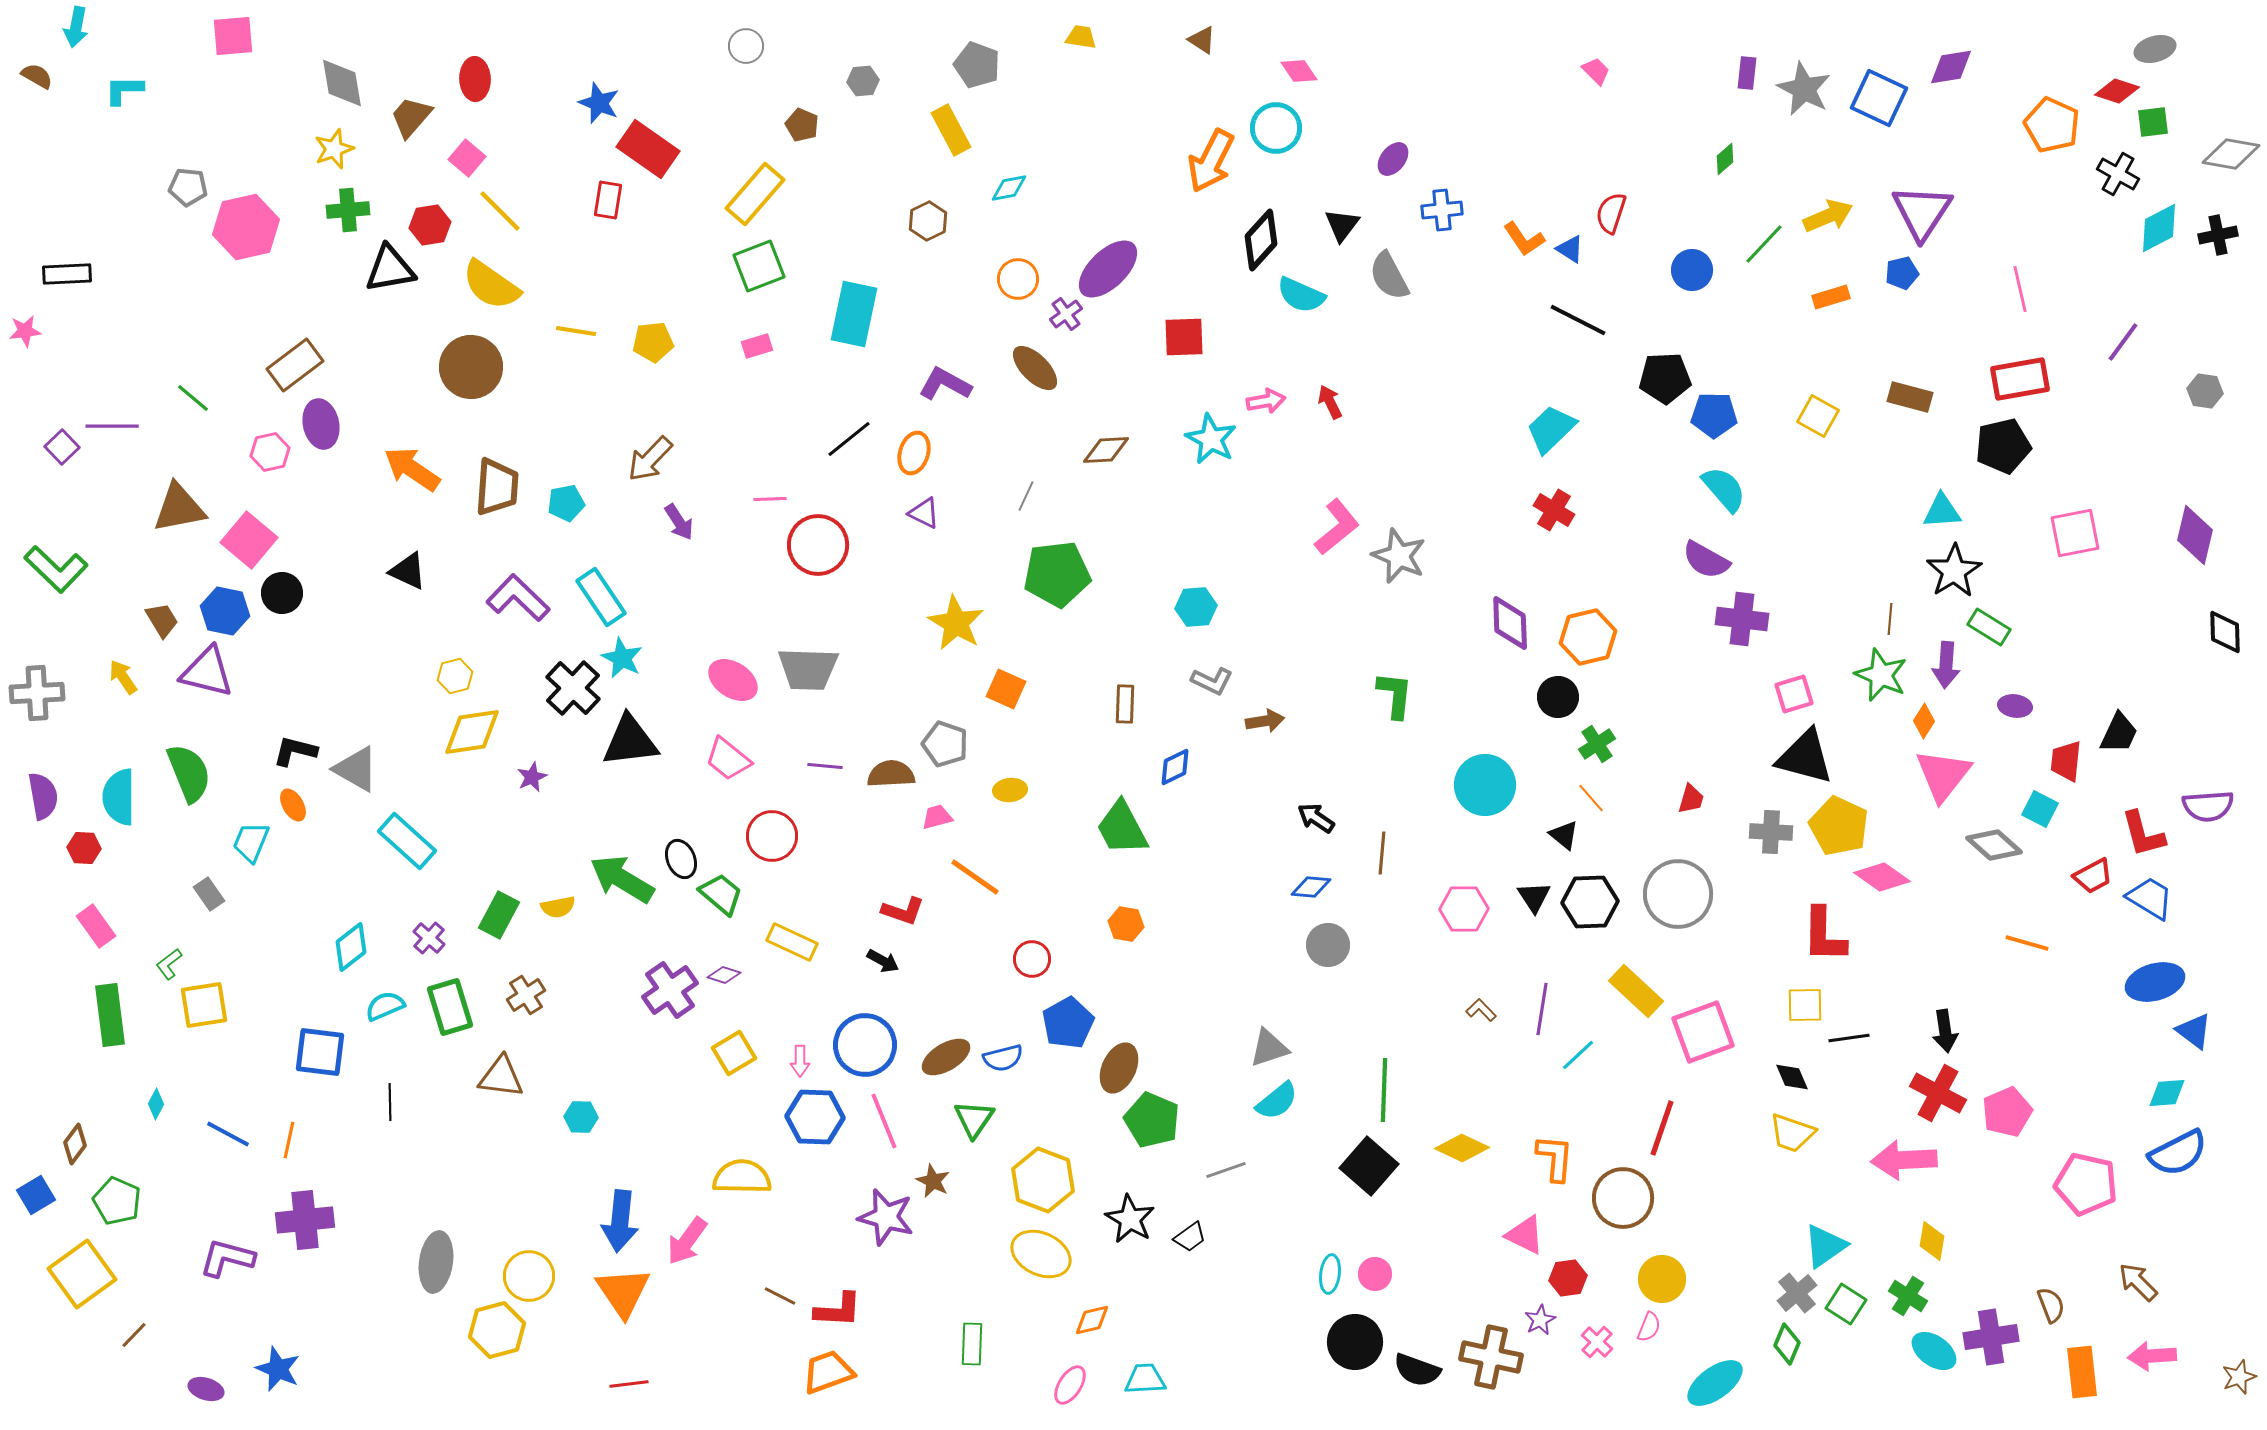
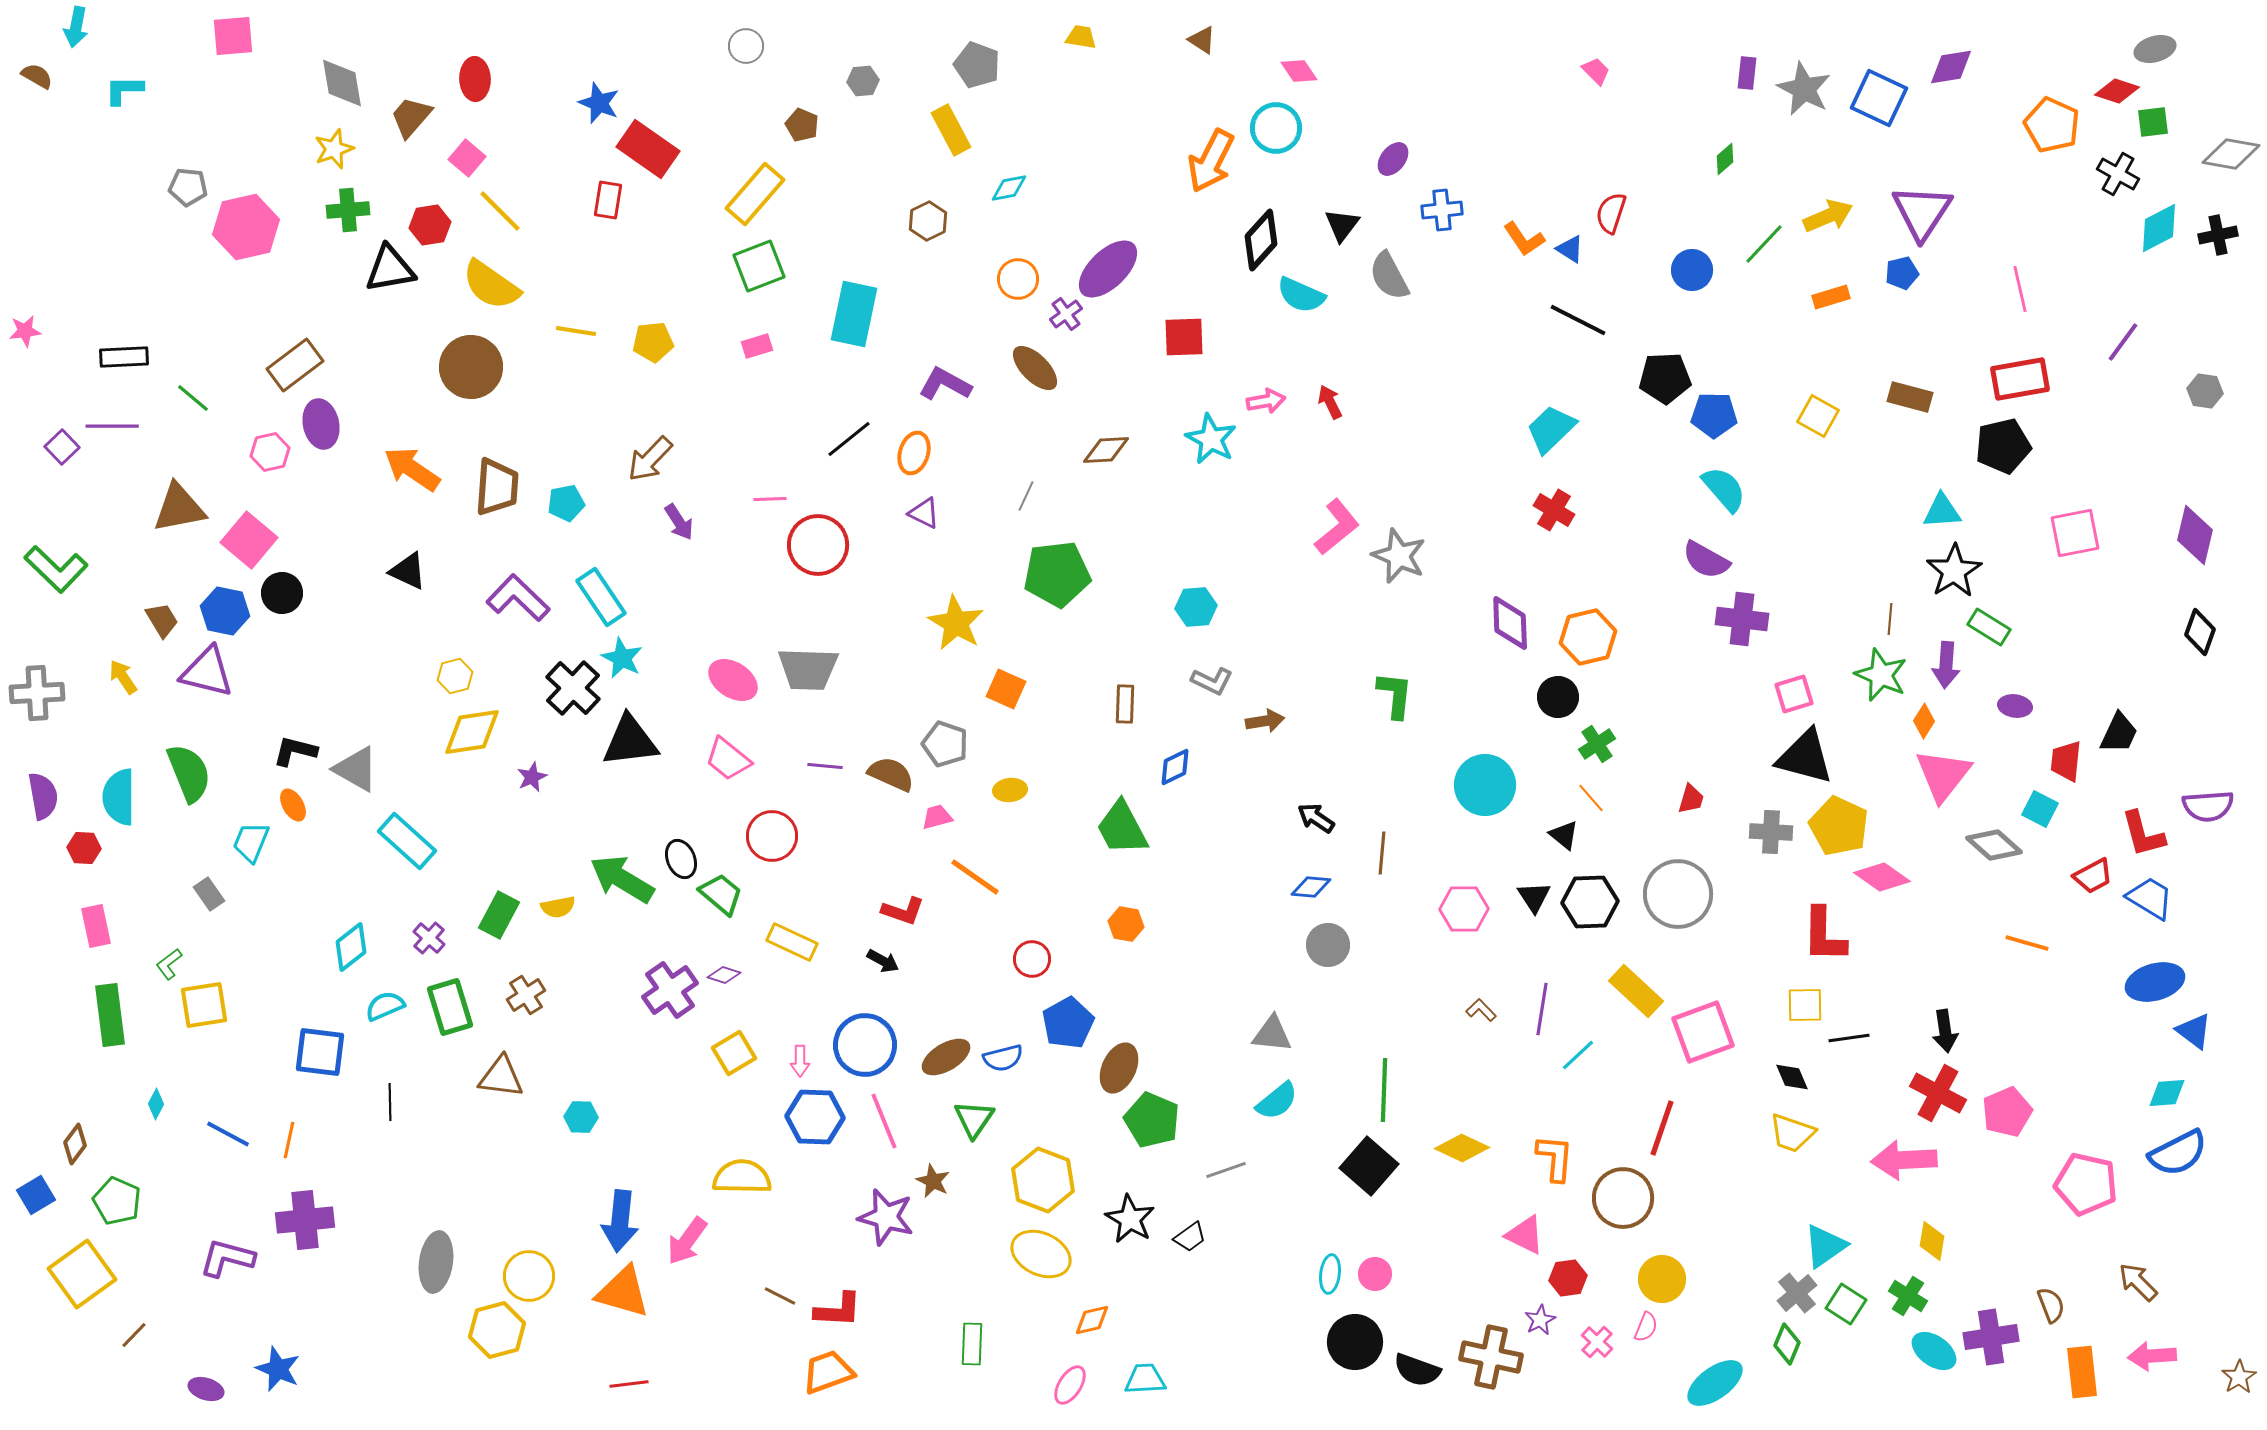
black rectangle at (67, 274): moved 57 px right, 83 px down
black diamond at (2225, 632): moved 25 px left; rotated 21 degrees clockwise
brown semicircle at (891, 774): rotated 27 degrees clockwise
pink rectangle at (96, 926): rotated 24 degrees clockwise
gray triangle at (1269, 1048): moved 3 px right, 14 px up; rotated 24 degrees clockwise
orange triangle at (623, 1292): rotated 40 degrees counterclockwise
pink semicircle at (1649, 1327): moved 3 px left
brown star at (2239, 1377): rotated 12 degrees counterclockwise
